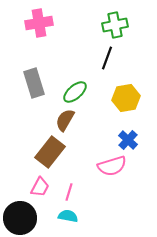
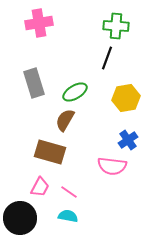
green cross: moved 1 px right, 1 px down; rotated 15 degrees clockwise
green ellipse: rotated 10 degrees clockwise
blue cross: rotated 12 degrees clockwise
brown rectangle: rotated 68 degrees clockwise
pink semicircle: rotated 24 degrees clockwise
pink line: rotated 72 degrees counterclockwise
